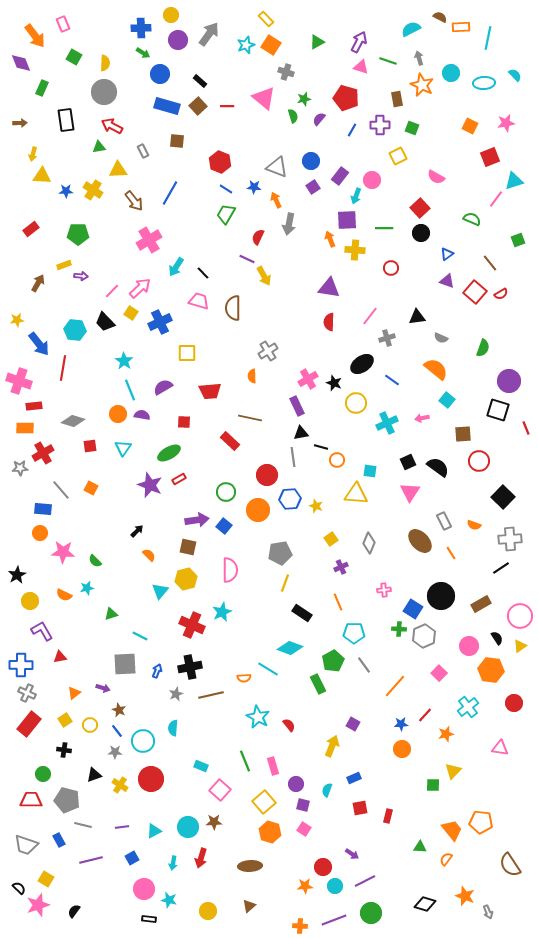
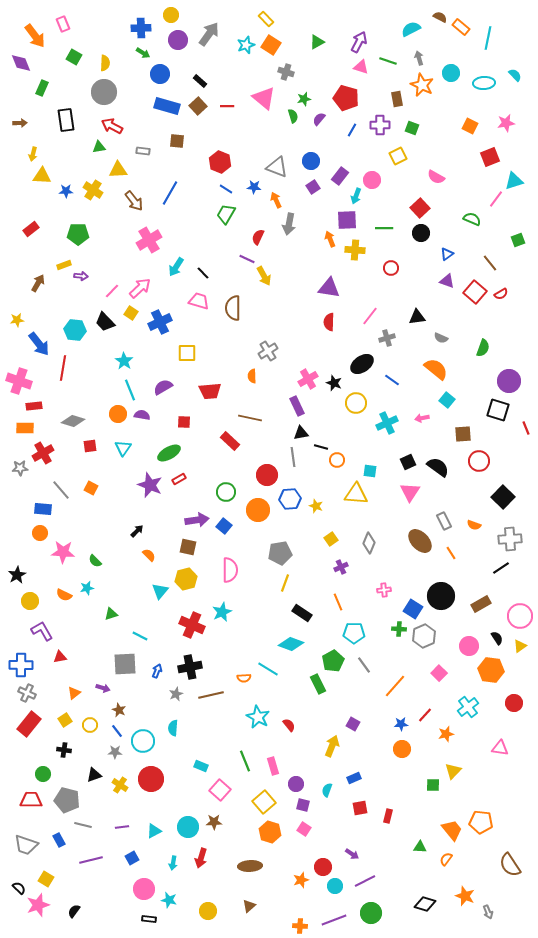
orange rectangle at (461, 27): rotated 42 degrees clockwise
gray rectangle at (143, 151): rotated 56 degrees counterclockwise
cyan diamond at (290, 648): moved 1 px right, 4 px up
orange star at (305, 886): moved 4 px left, 6 px up; rotated 14 degrees counterclockwise
